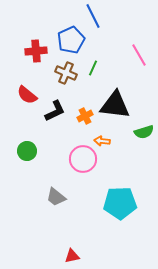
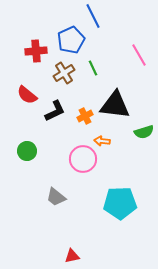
green line: rotated 49 degrees counterclockwise
brown cross: moved 2 px left; rotated 35 degrees clockwise
